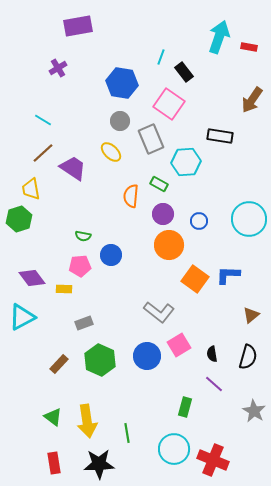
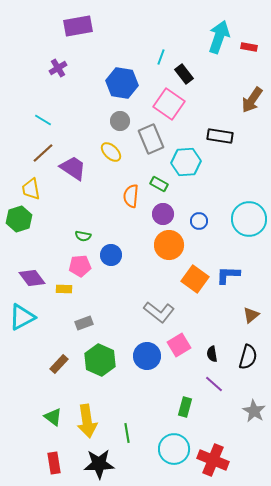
black rectangle at (184, 72): moved 2 px down
